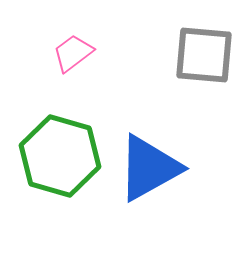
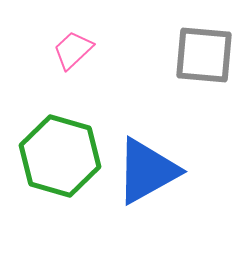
pink trapezoid: moved 3 px up; rotated 6 degrees counterclockwise
blue triangle: moved 2 px left, 3 px down
